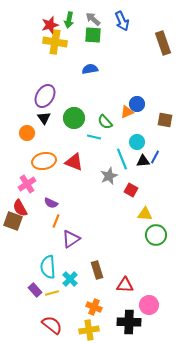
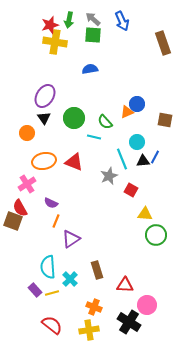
pink circle at (149, 305): moved 2 px left
black cross at (129, 322): rotated 30 degrees clockwise
